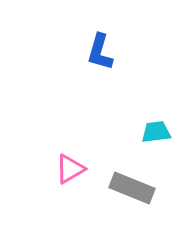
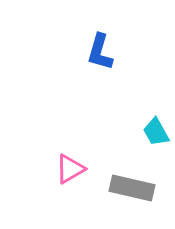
cyan trapezoid: rotated 112 degrees counterclockwise
gray rectangle: rotated 9 degrees counterclockwise
